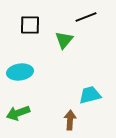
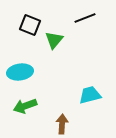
black line: moved 1 px left, 1 px down
black square: rotated 20 degrees clockwise
green triangle: moved 10 px left
green arrow: moved 7 px right, 7 px up
brown arrow: moved 8 px left, 4 px down
